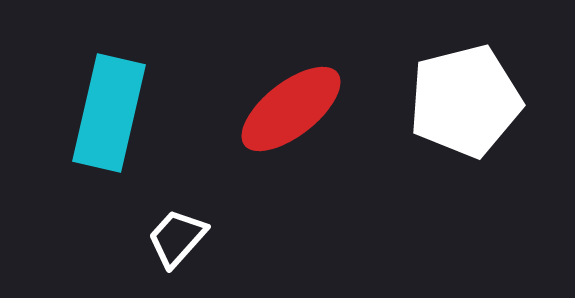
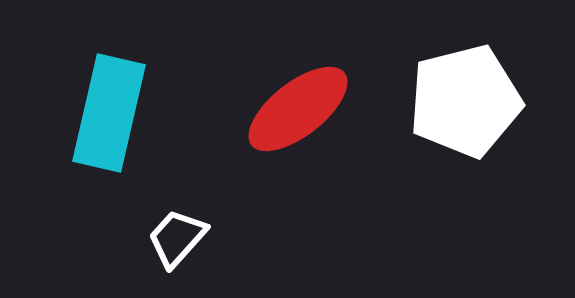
red ellipse: moved 7 px right
